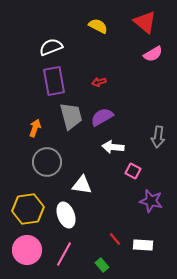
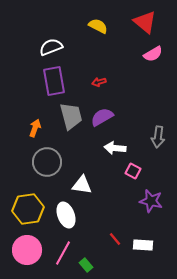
white arrow: moved 2 px right, 1 px down
pink line: moved 1 px left, 1 px up
green rectangle: moved 16 px left
